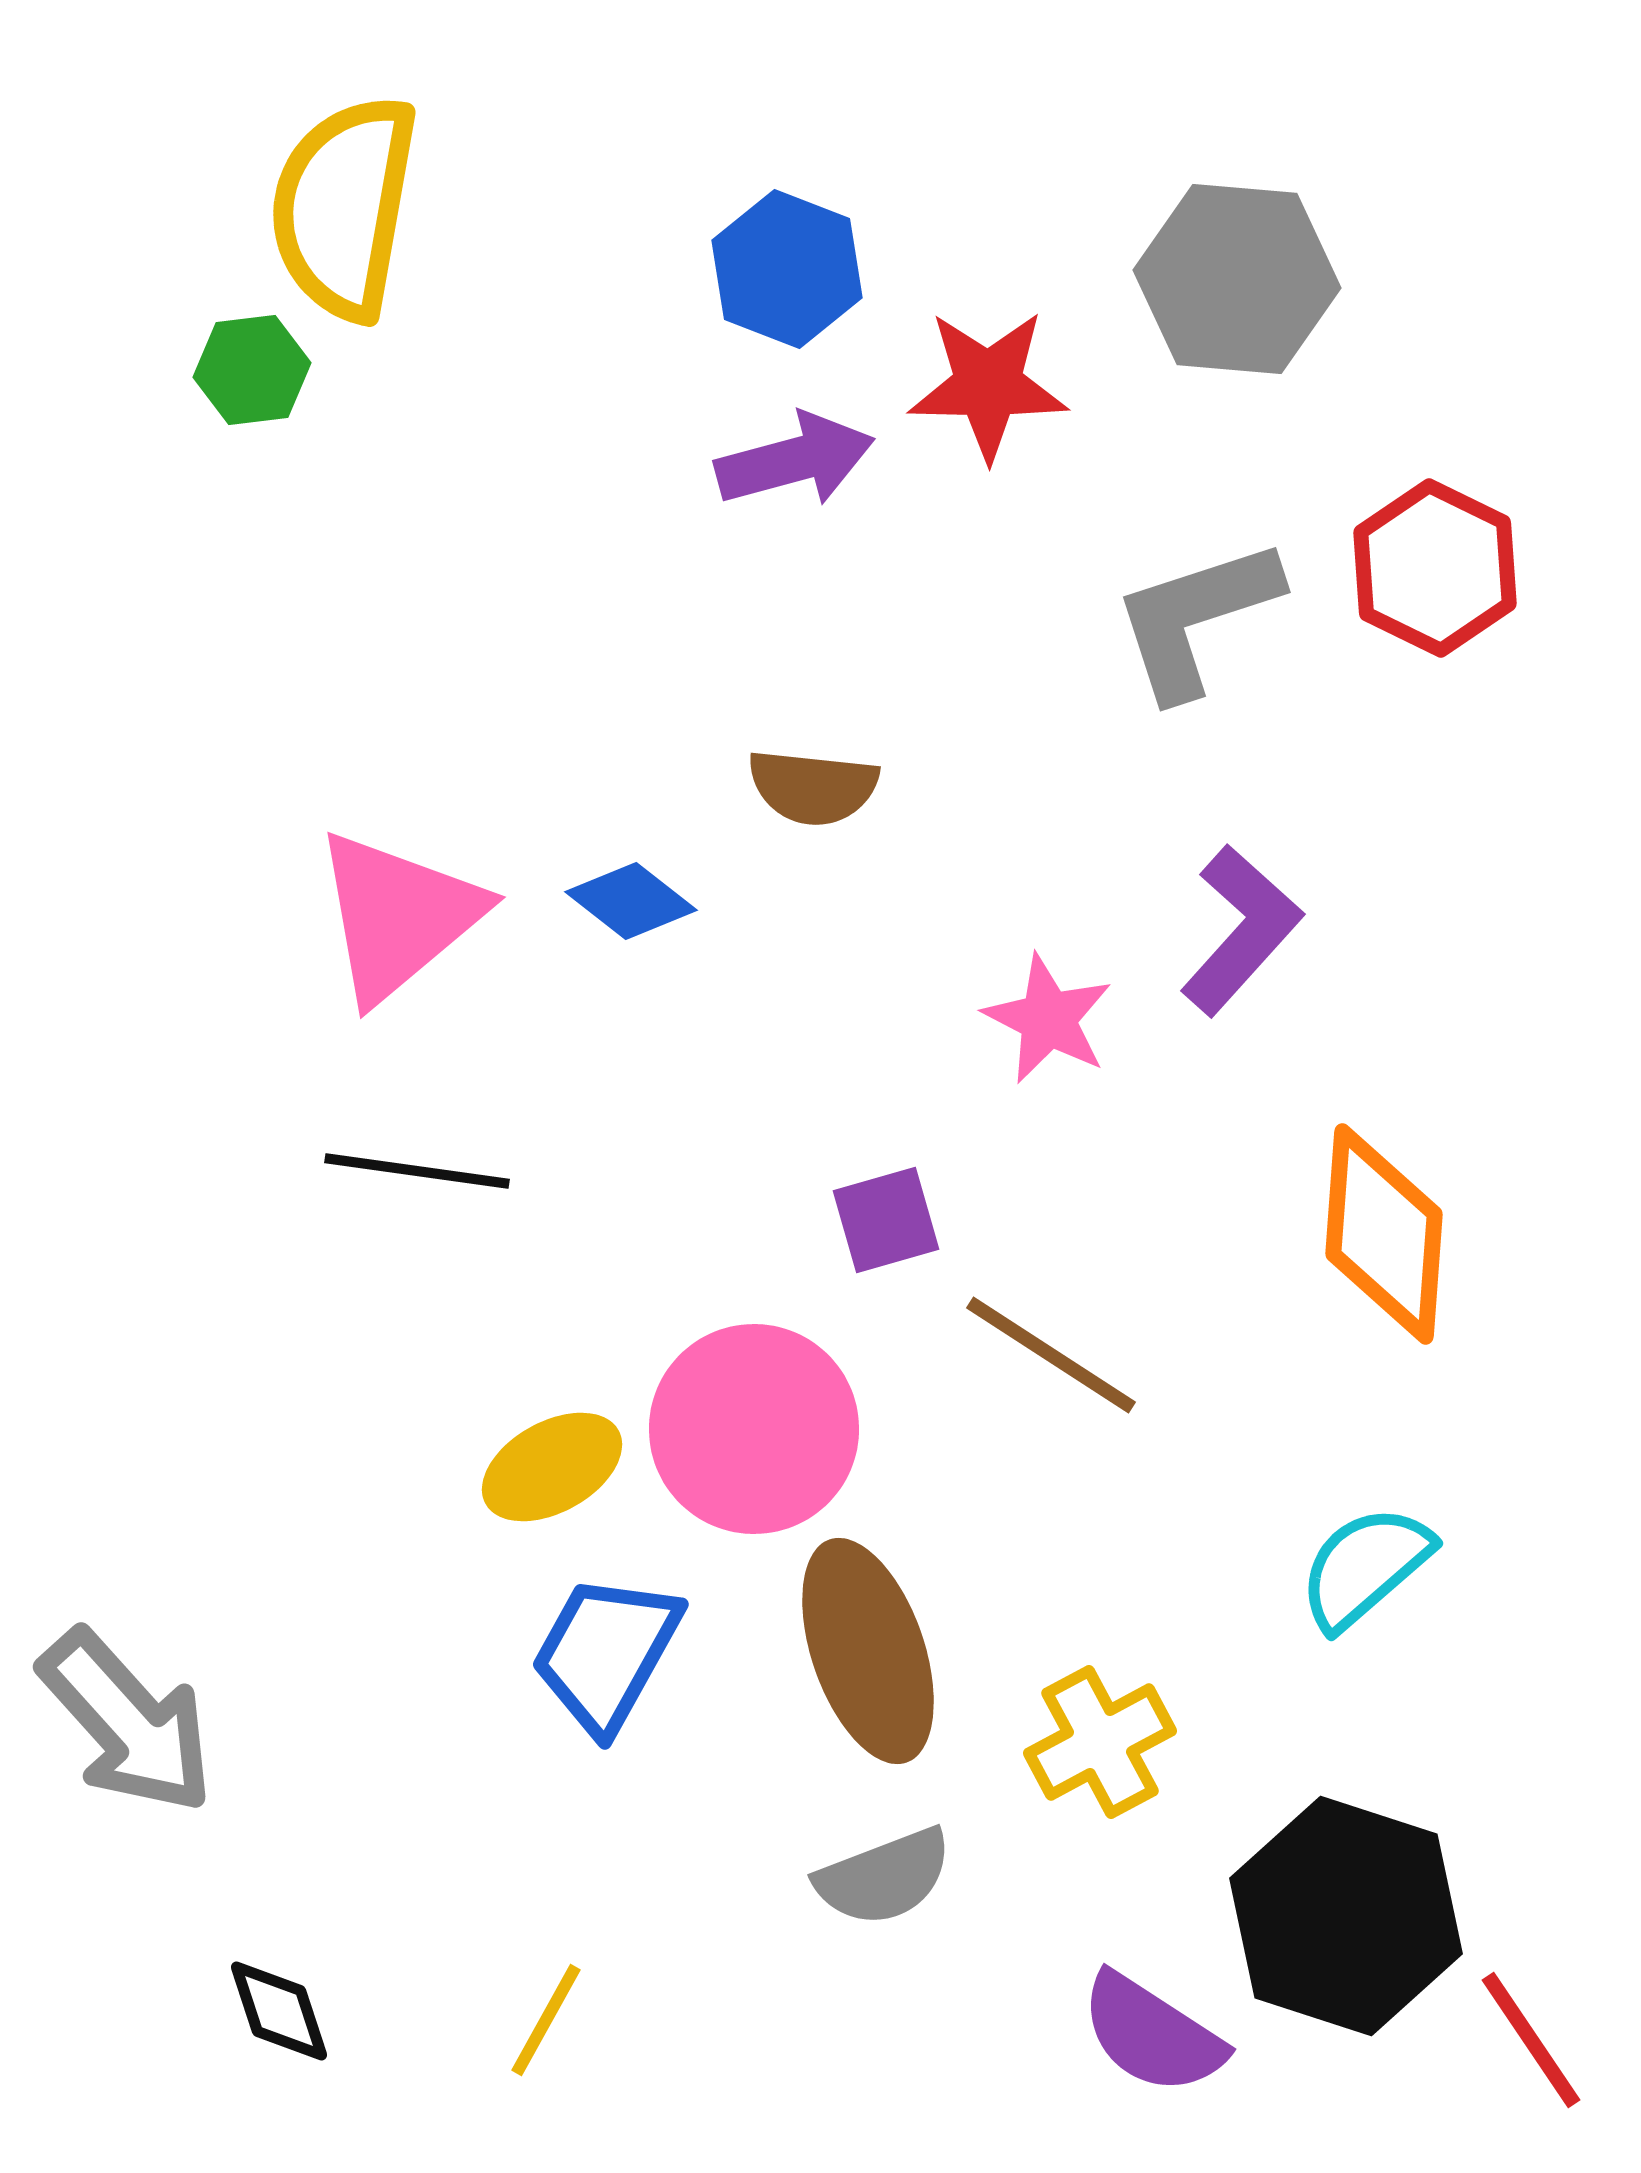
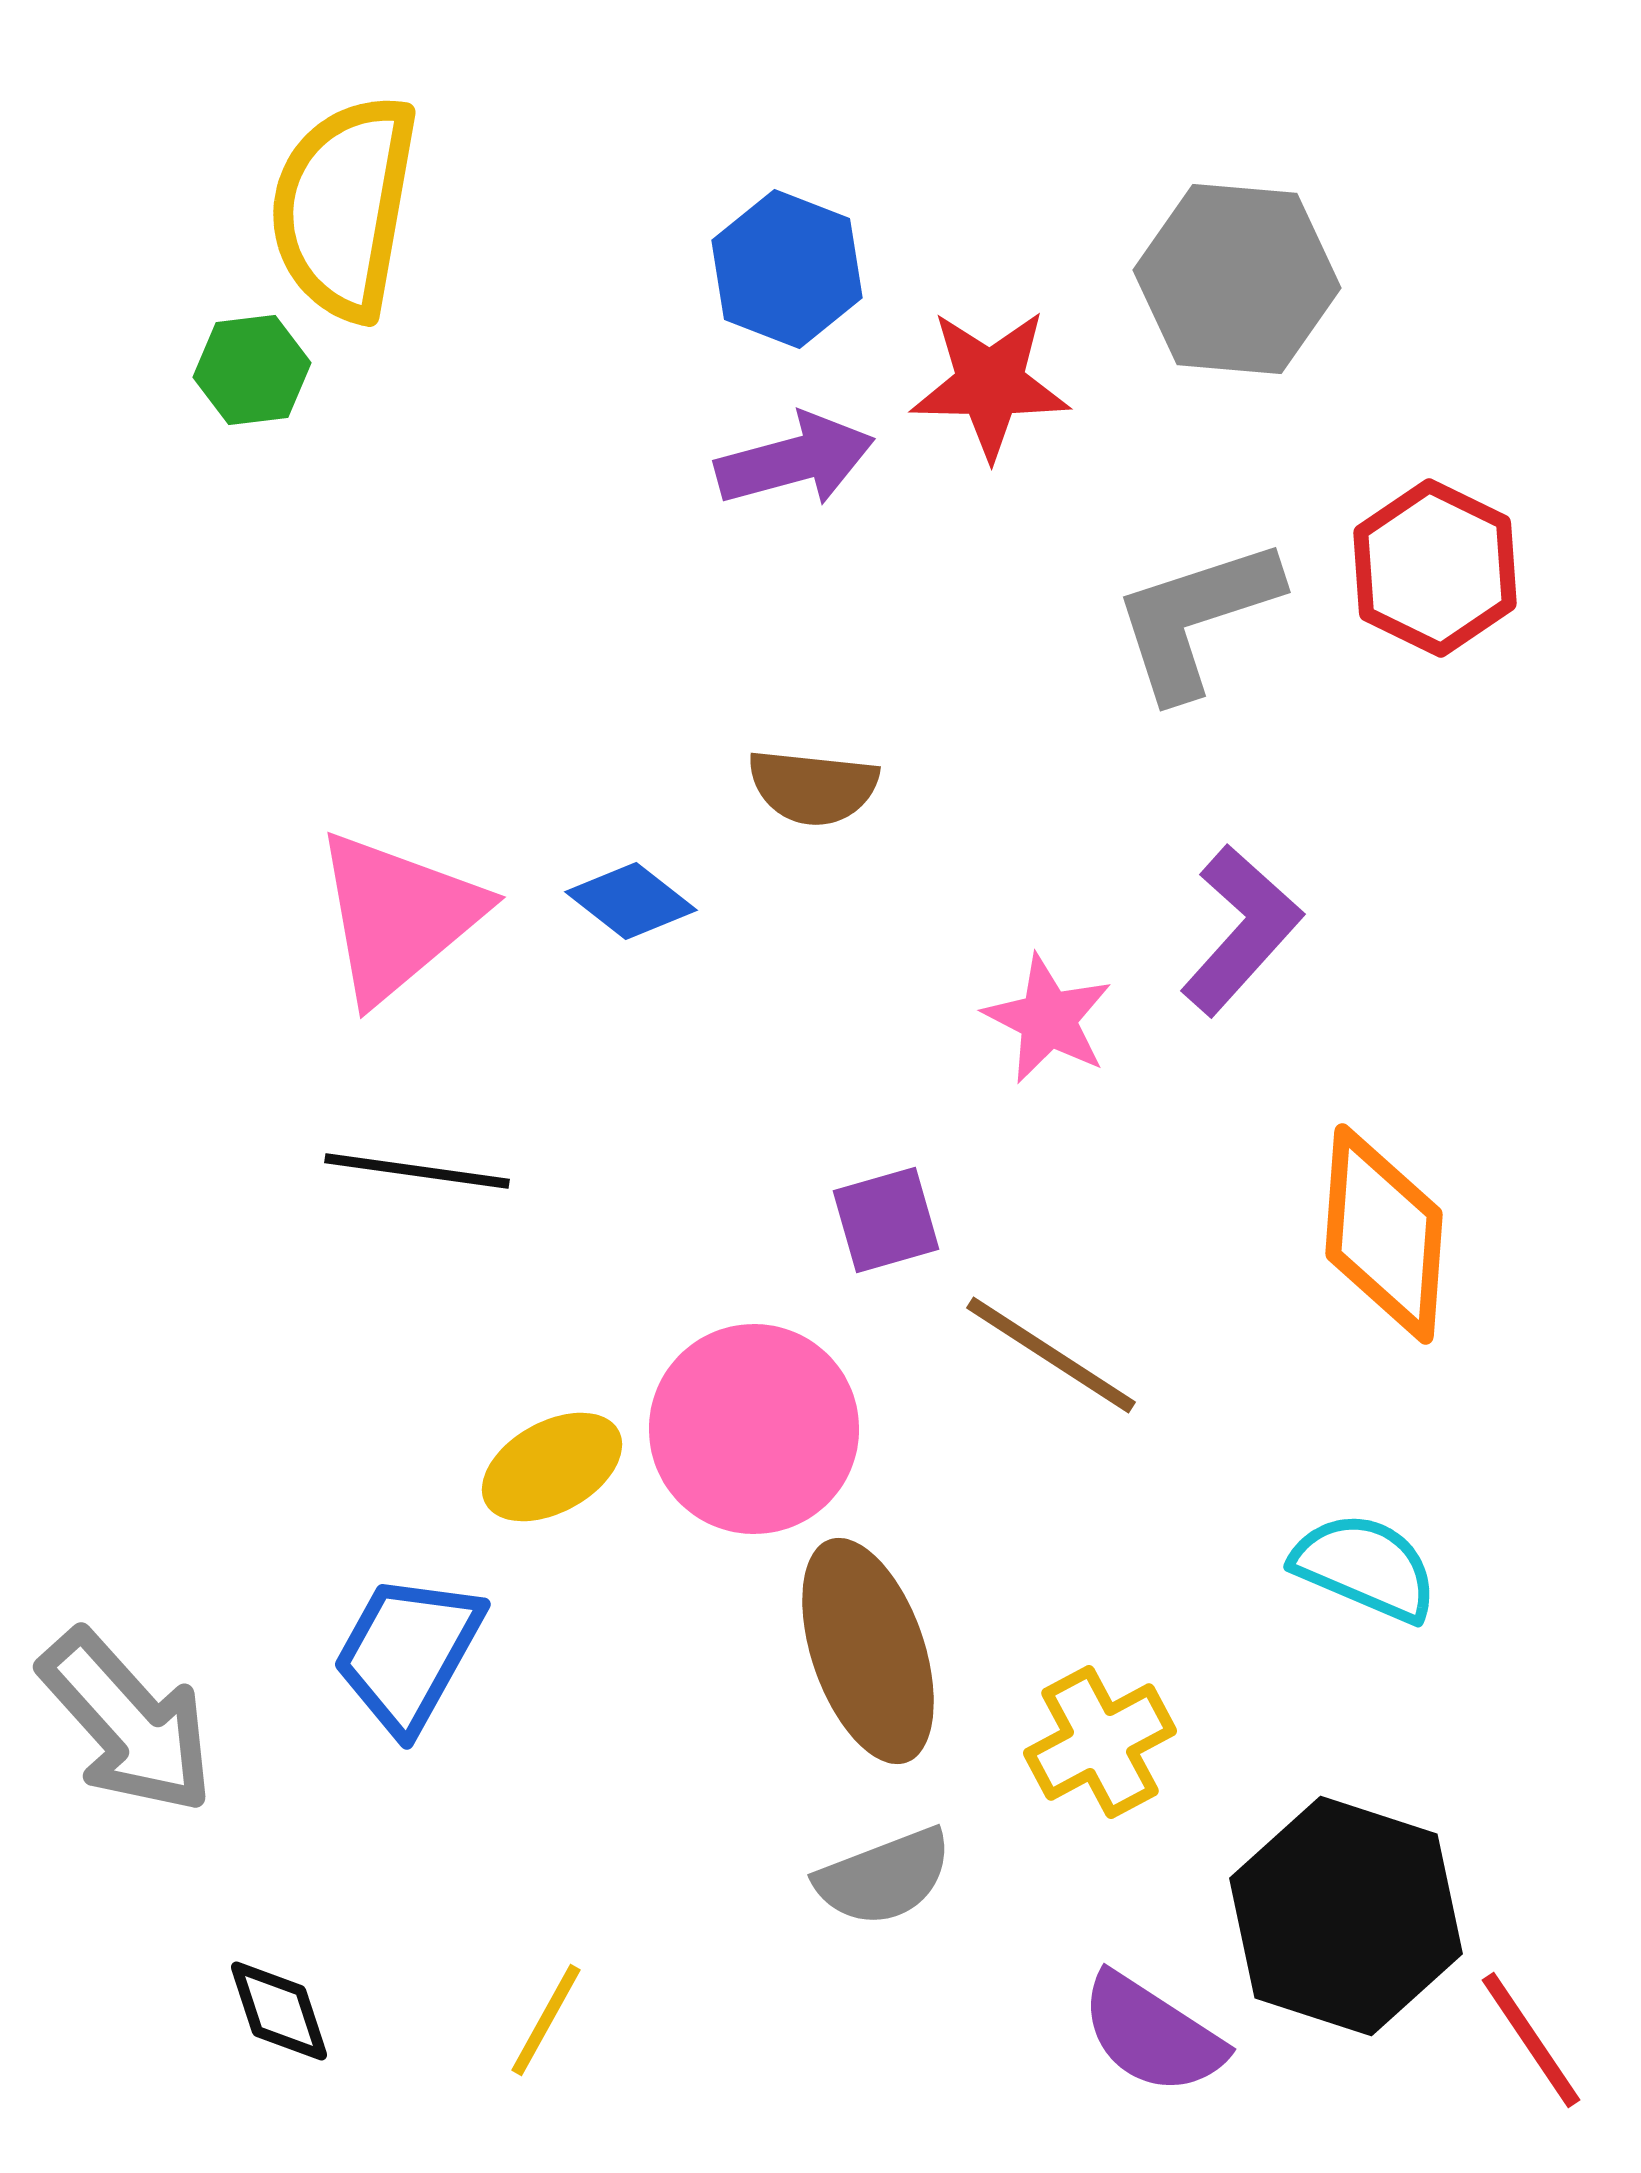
red star: moved 2 px right, 1 px up
cyan semicircle: rotated 64 degrees clockwise
blue trapezoid: moved 198 px left
